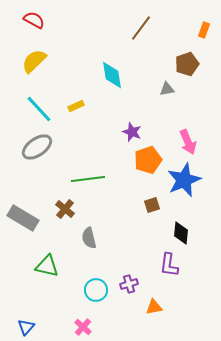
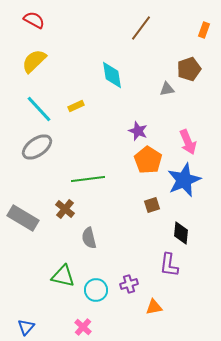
brown pentagon: moved 2 px right, 5 px down
purple star: moved 6 px right, 1 px up
orange pentagon: rotated 20 degrees counterclockwise
green triangle: moved 16 px right, 10 px down
